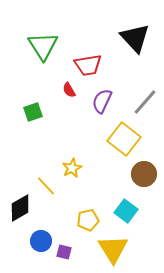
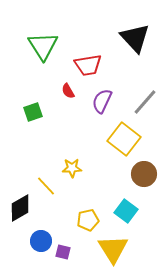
red semicircle: moved 1 px left, 1 px down
yellow star: rotated 24 degrees clockwise
purple square: moved 1 px left
